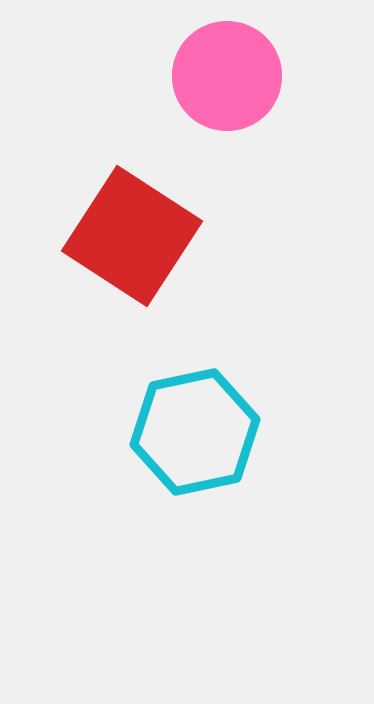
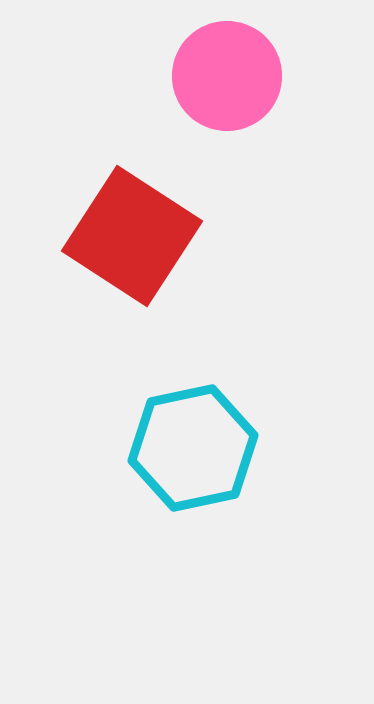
cyan hexagon: moved 2 px left, 16 px down
